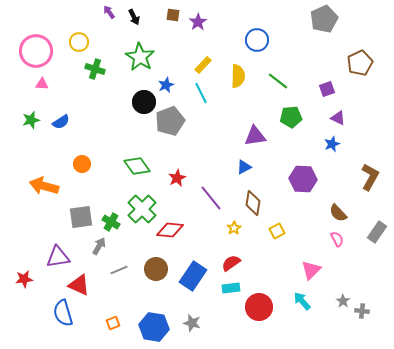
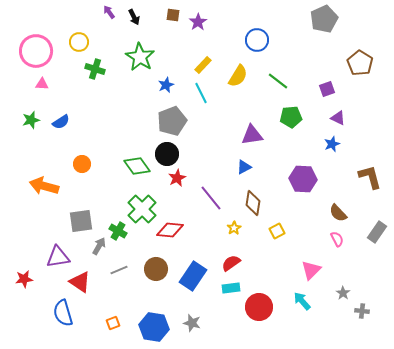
brown pentagon at (360, 63): rotated 15 degrees counterclockwise
yellow semicircle at (238, 76): rotated 30 degrees clockwise
black circle at (144, 102): moved 23 px right, 52 px down
gray pentagon at (170, 121): moved 2 px right
purple triangle at (255, 136): moved 3 px left, 1 px up
brown L-shape at (370, 177): rotated 44 degrees counterclockwise
gray square at (81, 217): moved 4 px down
green cross at (111, 222): moved 7 px right, 9 px down
red triangle at (79, 285): moved 1 px right, 3 px up; rotated 10 degrees clockwise
gray star at (343, 301): moved 8 px up
